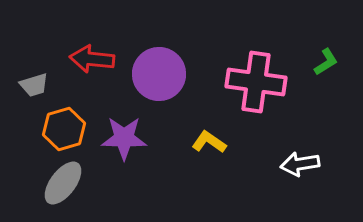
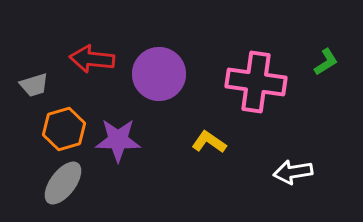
purple star: moved 6 px left, 2 px down
white arrow: moved 7 px left, 8 px down
